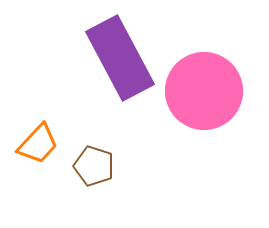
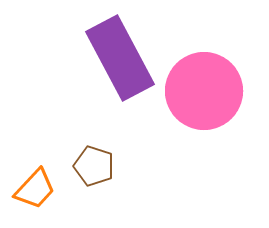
orange trapezoid: moved 3 px left, 45 px down
